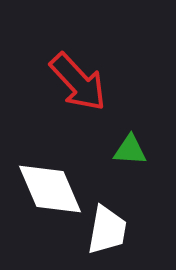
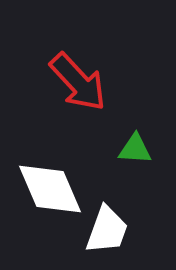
green triangle: moved 5 px right, 1 px up
white trapezoid: rotated 10 degrees clockwise
